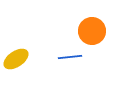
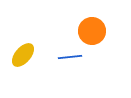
yellow ellipse: moved 7 px right, 4 px up; rotated 15 degrees counterclockwise
